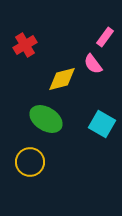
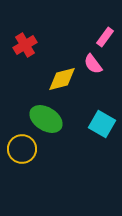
yellow circle: moved 8 px left, 13 px up
